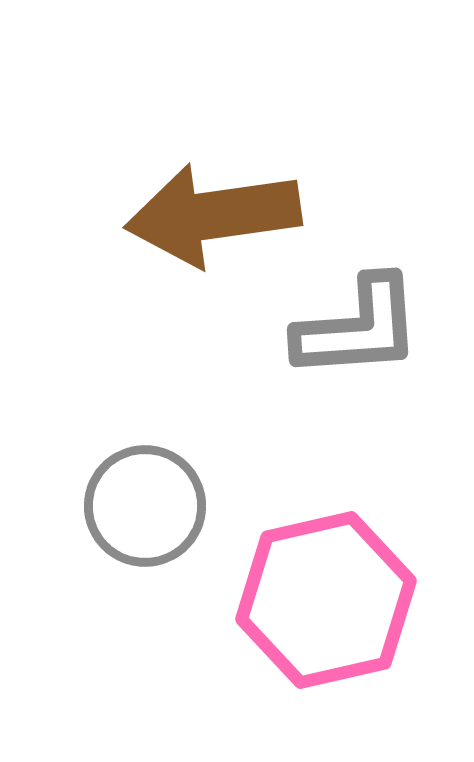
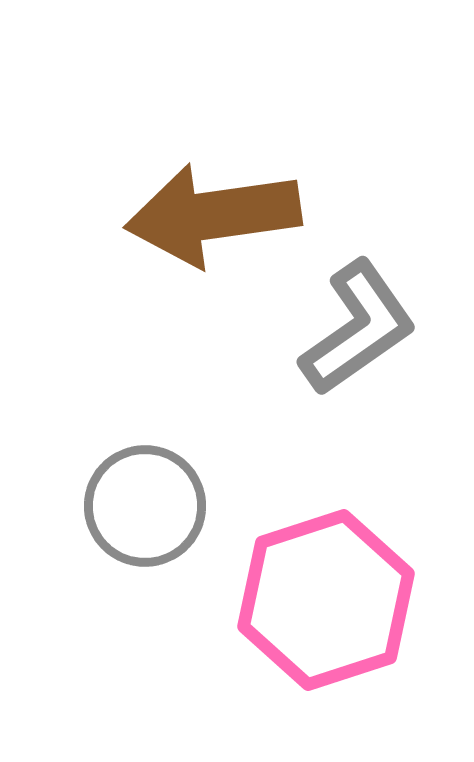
gray L-shape: rotated 31 degrees counterclockwise
pink hexagon: rotated 5 degrees counterclockwise
